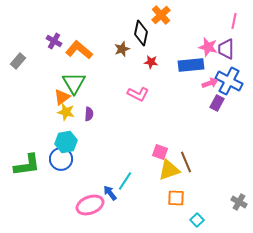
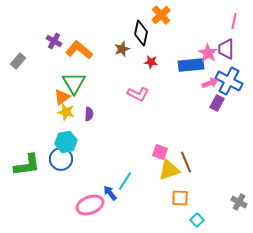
pink star: moved 6 px down; rotated 18 degrees clockwise
orange square: moved 4 px right
